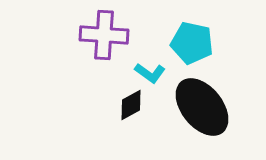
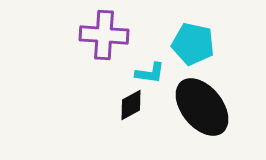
cyan pentagon: moved 1 px right, 1 px down
cyan L-shape: rotated 28 degrees counterclockwise
